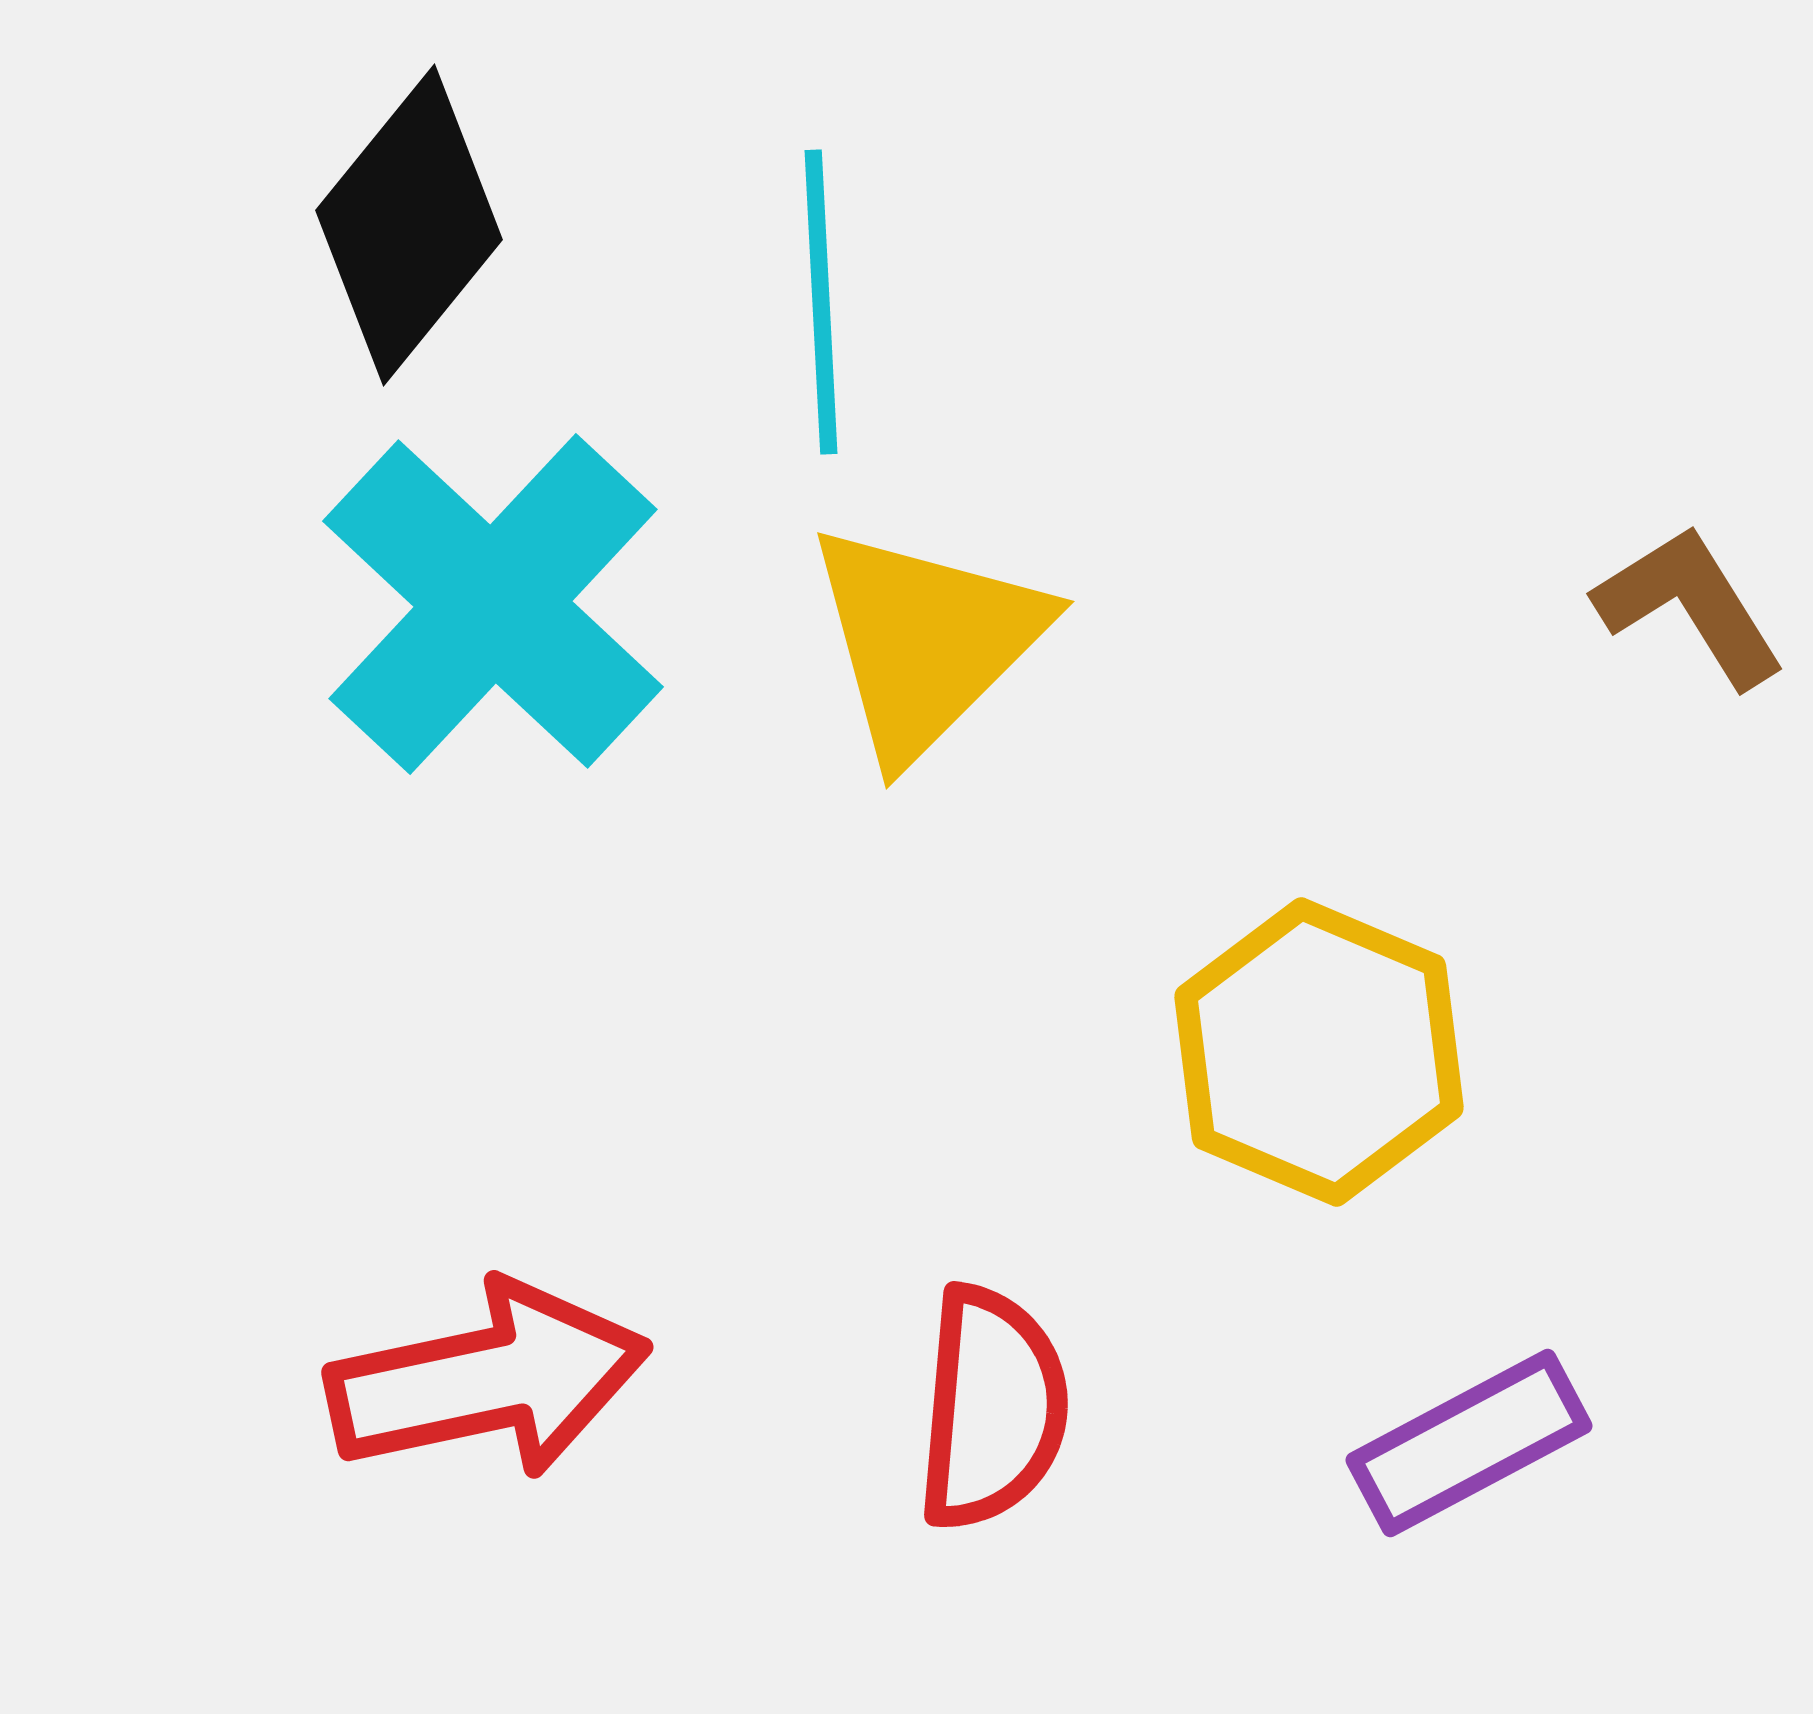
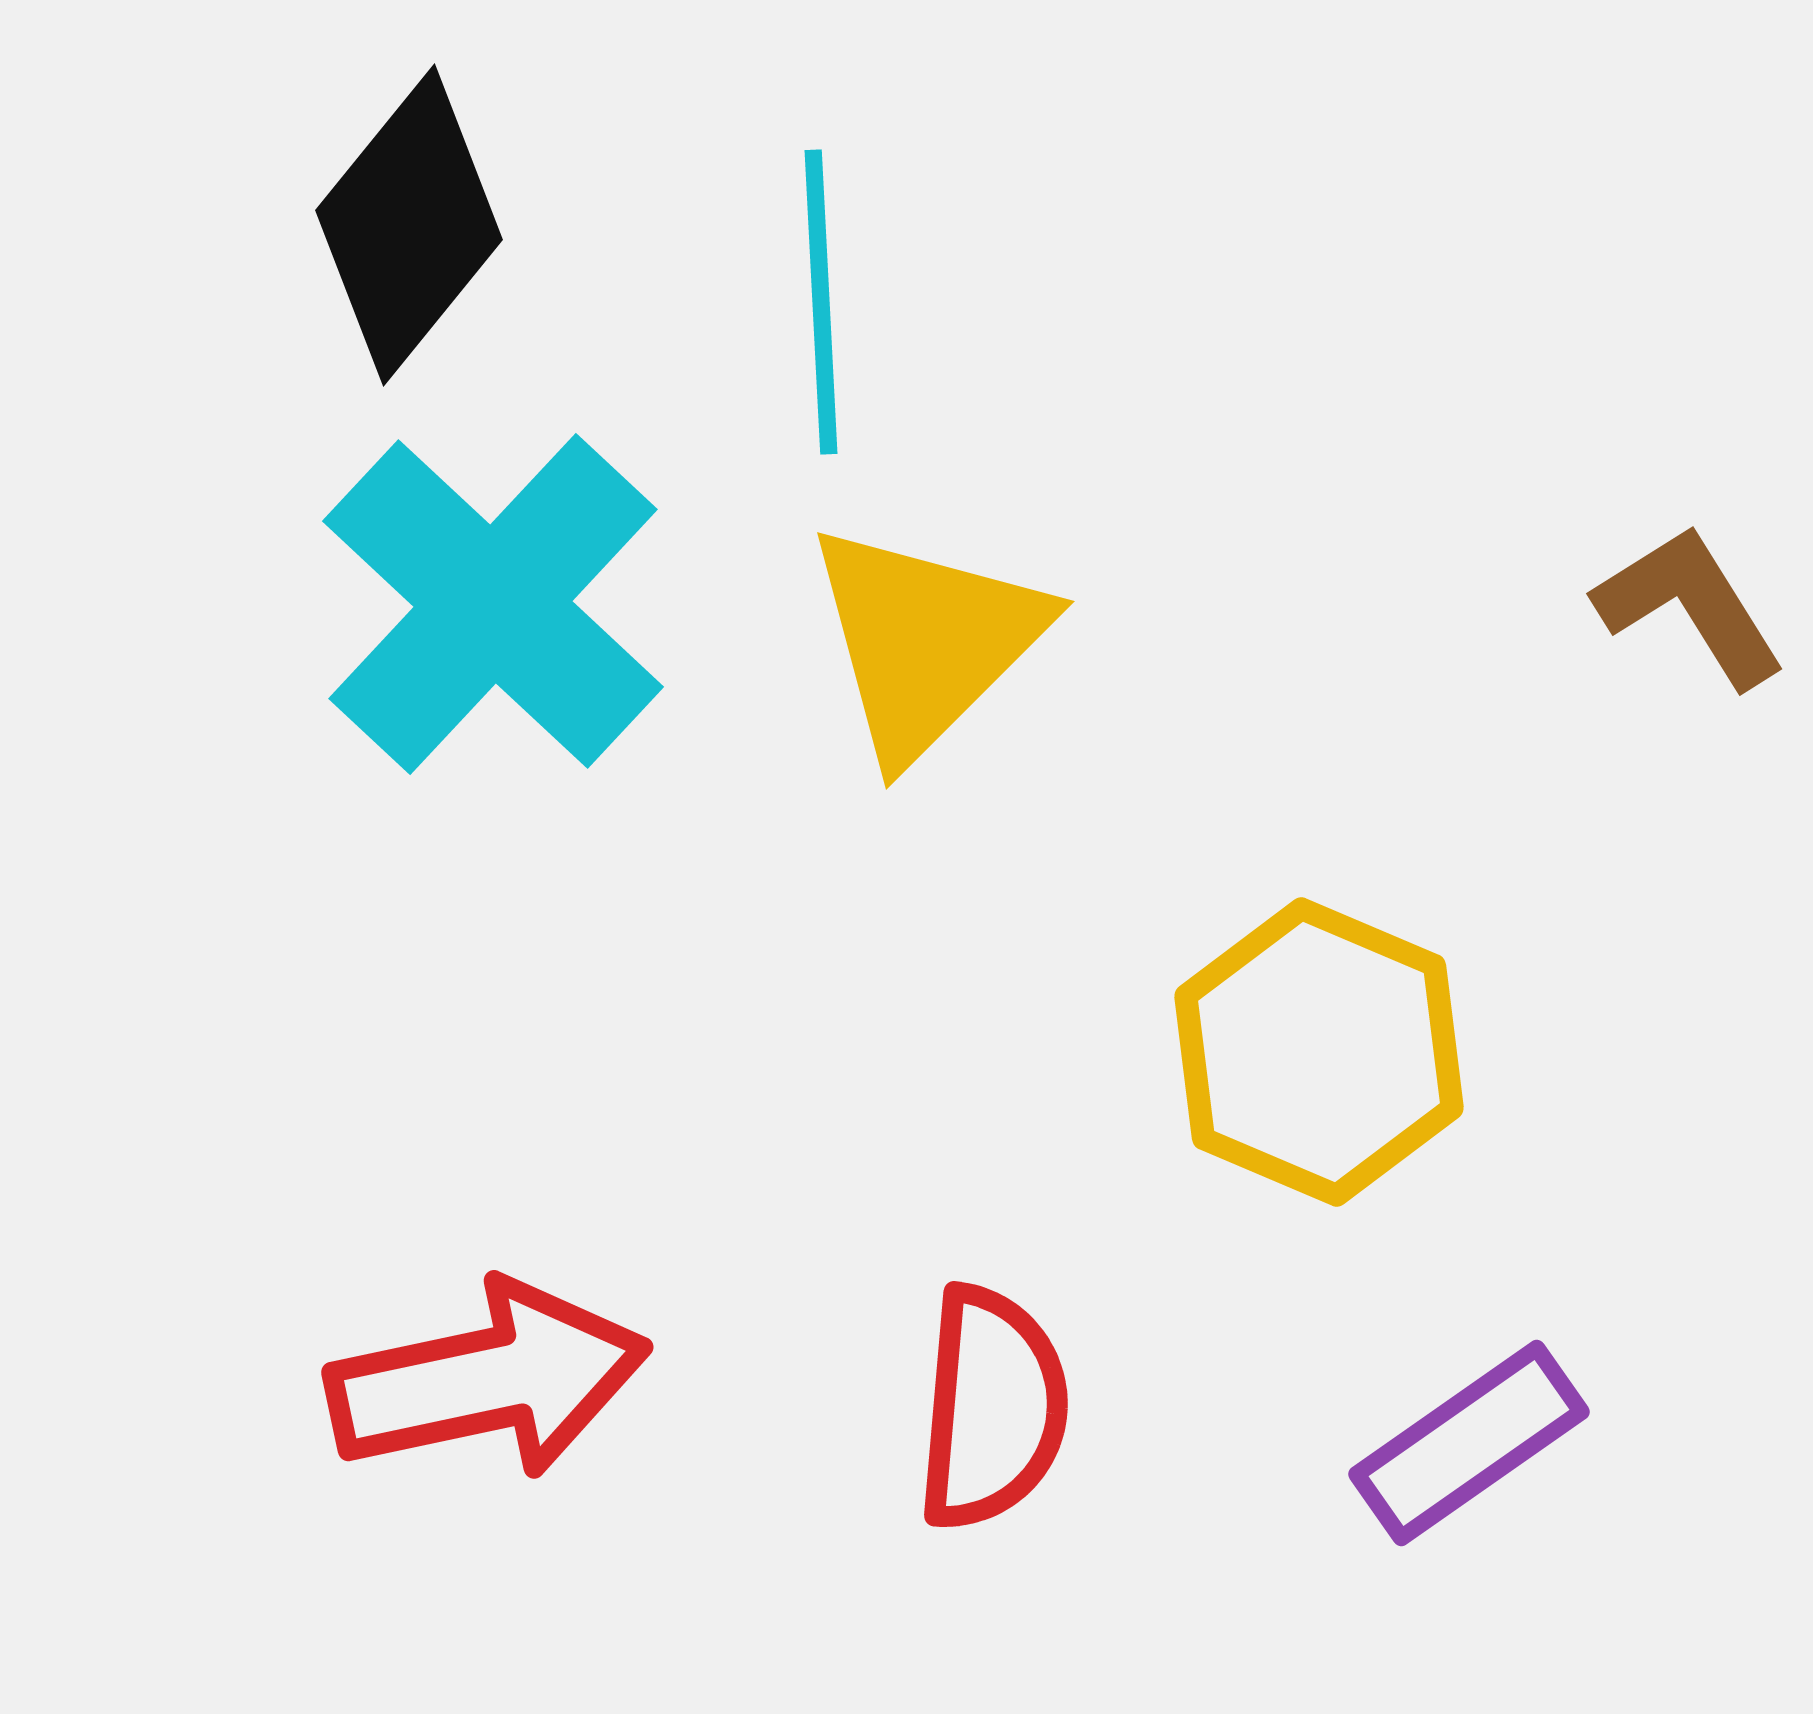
purple rectangle: rotated 7 degrees counterclockwise
